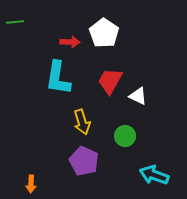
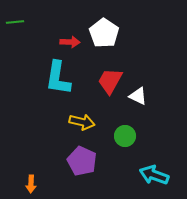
yellow arrow: rotated 60 degrees counterclockwise
purple pentagon: moved 2 px left
